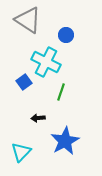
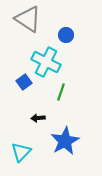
gray triangle: moved 1 px up
